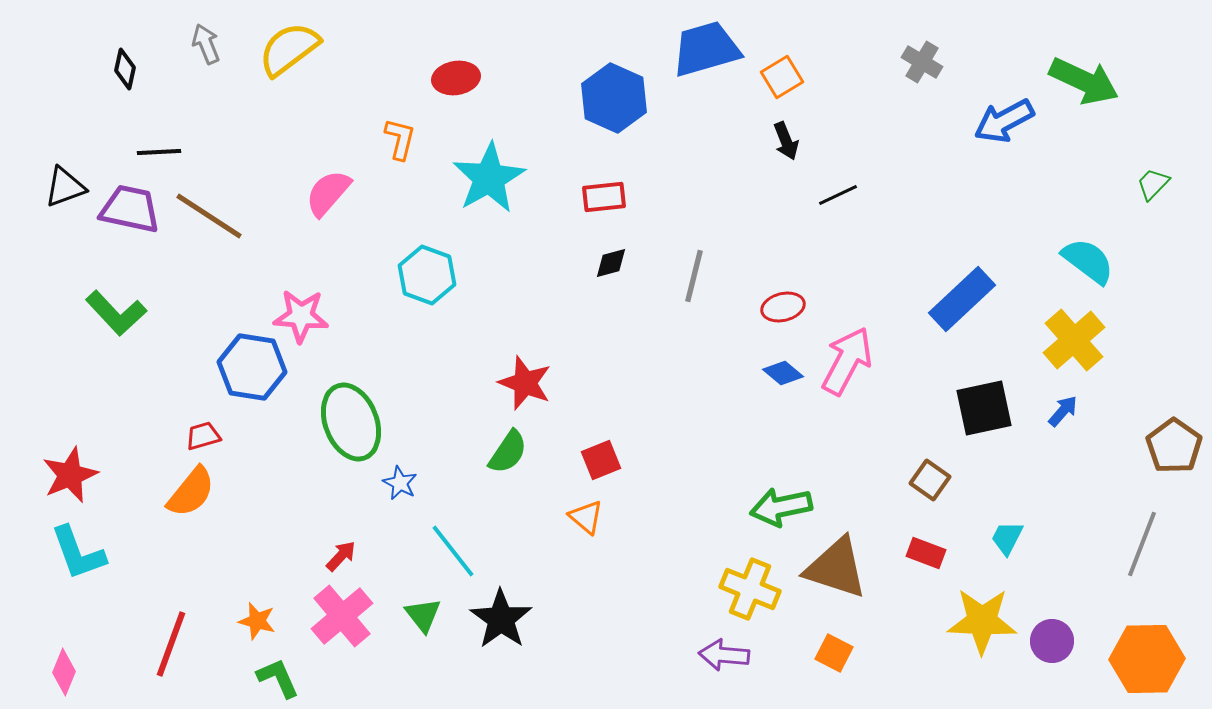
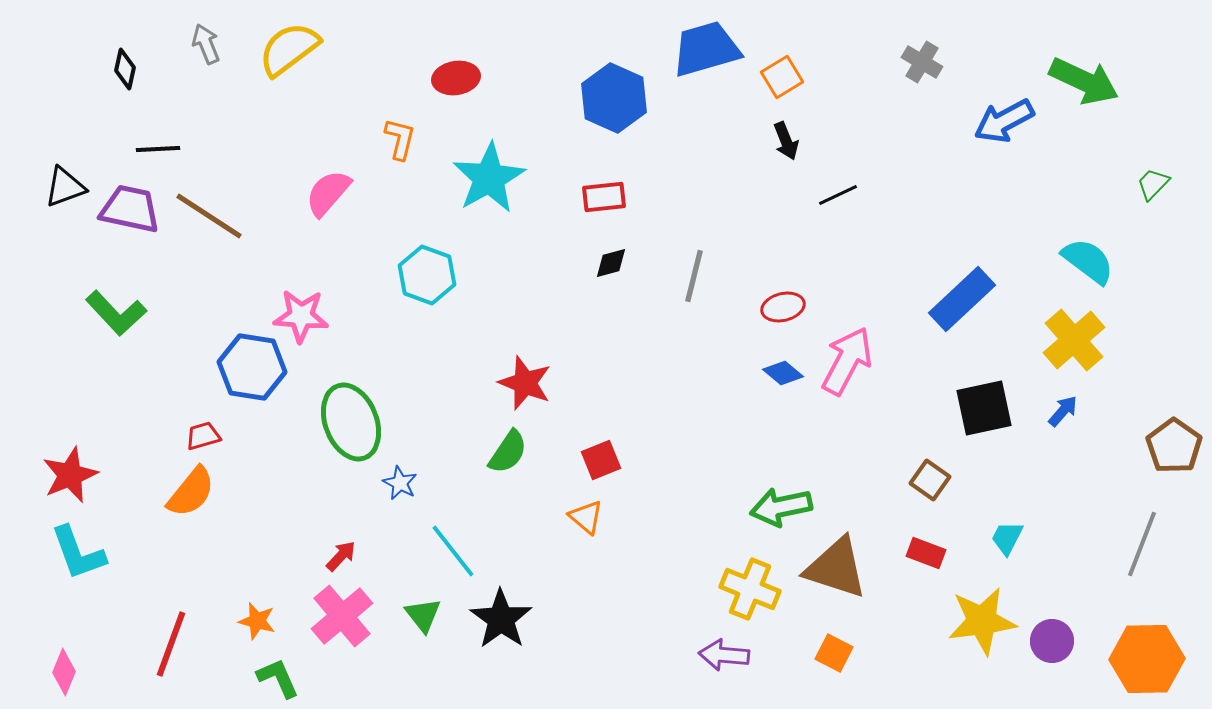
black line at (159, 152): moved 1 px left, 3 px up
yellow star at (982, 621): rotated 10 degrees counterclockwise
